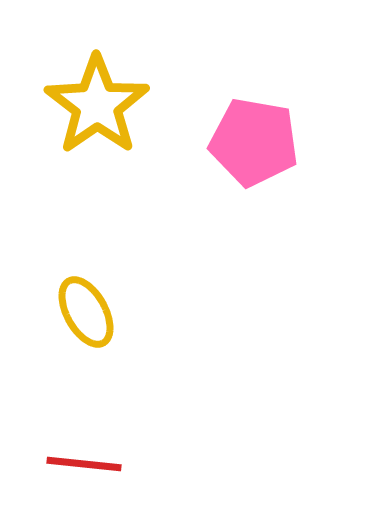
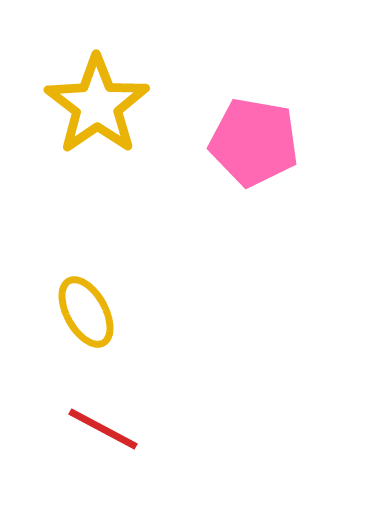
red line: moved 19 px right, 35 px up; rotated 22 degrees clockwise
